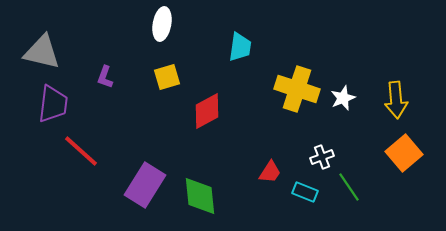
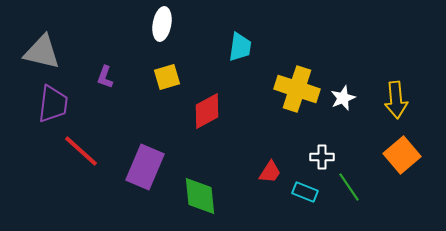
orange square: moved 2 px left, 2 px down
white cross: rotated 20 degrees clockwise
purple rectangle: moved 18 px up; rotated 9 degrees counterclockwise
